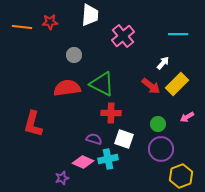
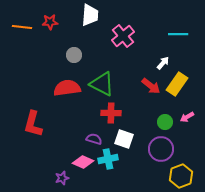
yellow rectangle: rotated 10 degrees counterclockwise
green circle: moved 7 px right, 2 px up
